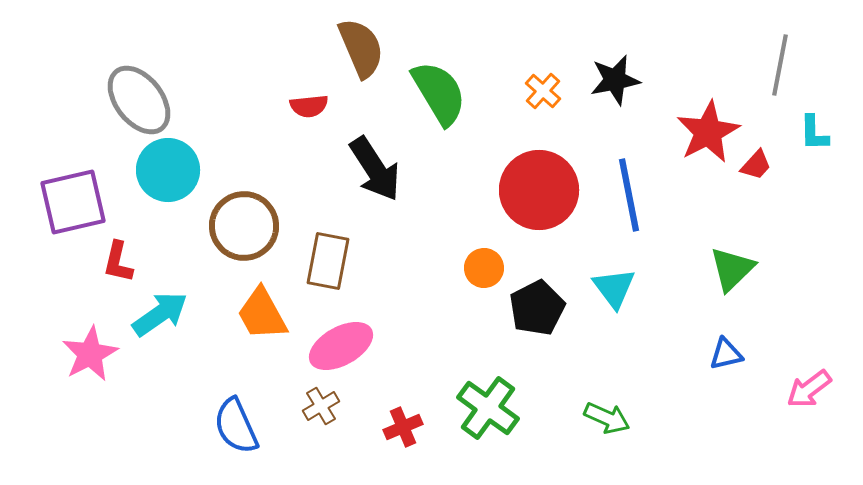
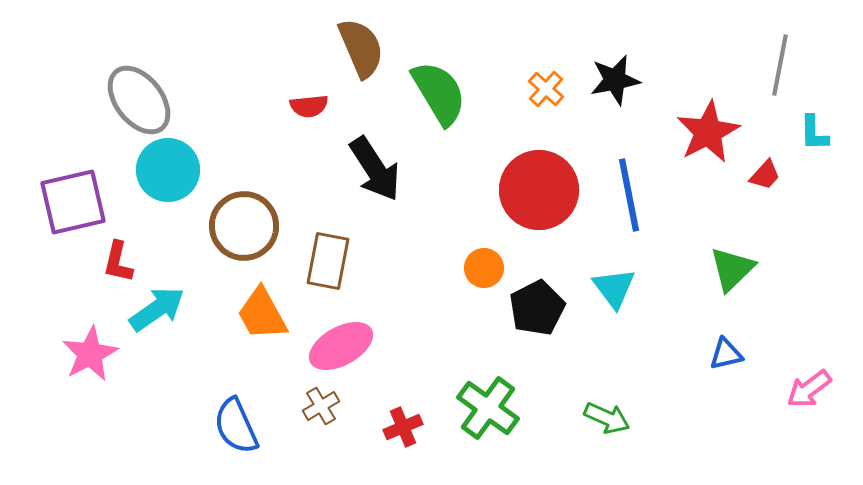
orange cross: moved 3 px right, 2 px up
red trapezoid: moved 9 px right, 10 px down
cyan arrow: moved 3 px left, 5 px up
